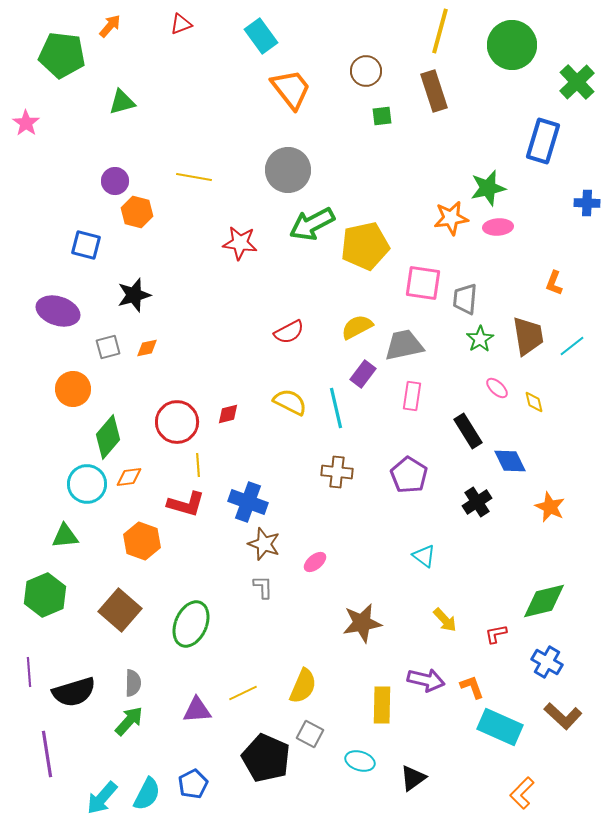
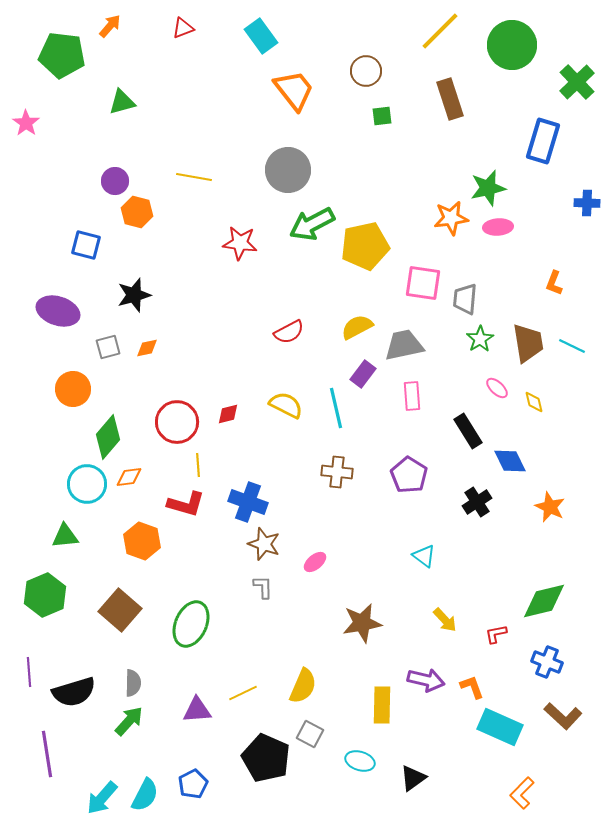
red triangle at (181, 24): moved 2 px right, 4 px down
yellow line at (440, 31): rotated 30 degrees clockwise
orange trapezoid at (291, 89): moved 3 px right, 1 px down
brown rectangle at (434, 91): moved 16 px right, 8 px down
brown trapezoid at (528, 336): moved 7 px down
cyan line at (572, 346): rotated 64 degrees clockwise
pink rectangle at (412, 396): rotated 12 degrees counterclockwise
yellow semicircle at (290, 402): moved 4 px left, 3 px down
blue cross at (547, 662): rotated 8 degrees counterclockwise
cyan semicircle at (147, 794): moved 2 px left, 1 px down
